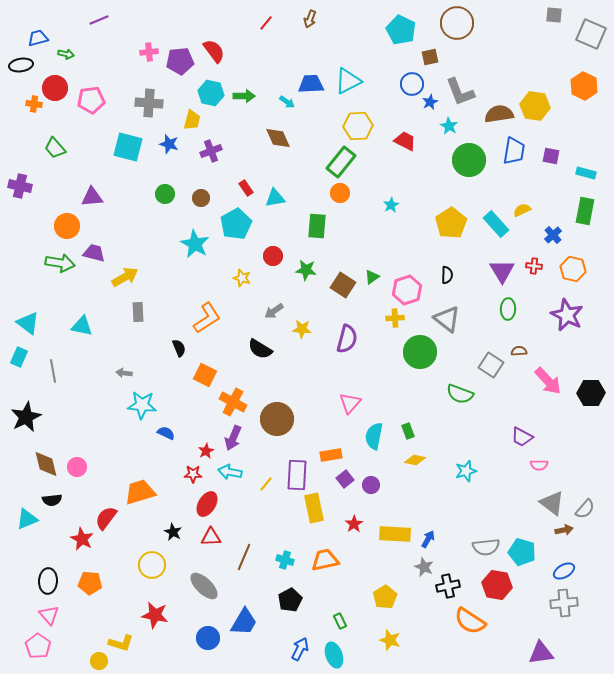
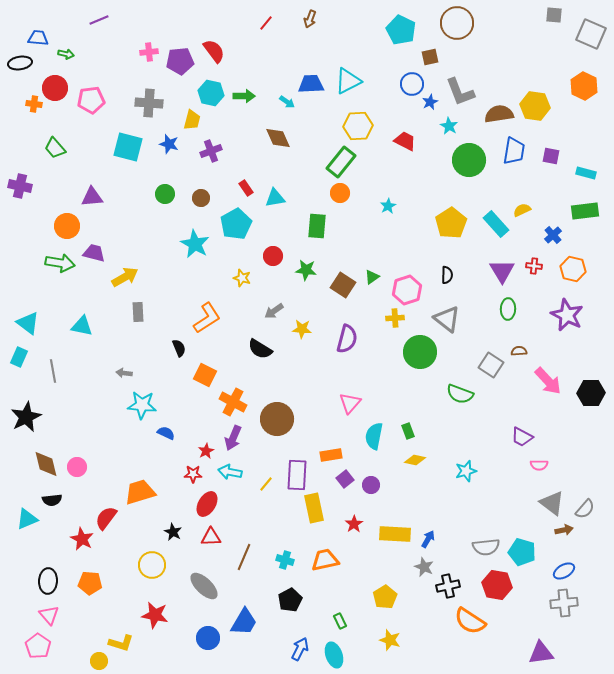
blue trapezoid at (38, 38): rotated 20 degrees clockwise
black ellipse at (21, 65): moved 1 px left, 2 px up
cyan star at (391, 205): moved 3 px left, 1 px down
green rectangle at (585, 211): rotated 72 degrees clockwise
